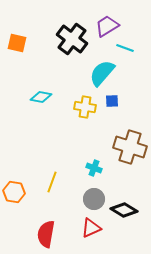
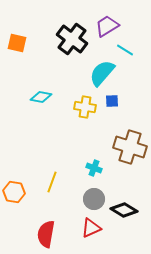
cyan line: moved 2 px down; rotated 12 degrees clockwise
